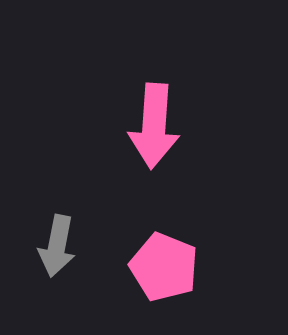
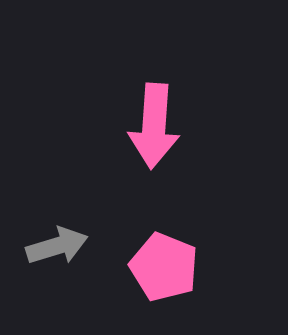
gray arrow: rotated 118 degrees counterclockwise
